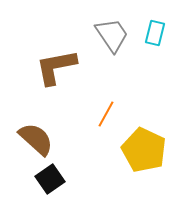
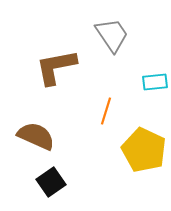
cyan rectangle: moved 49 px down; rotated 70 degrees clockwise
orange line: moved 3 px up; rotated 12 degrees counterclockwise
brown semicircle: moved 3 px up; rotated 18 degrees counterclockwise
black square: moved 1 px right, 3 px down
